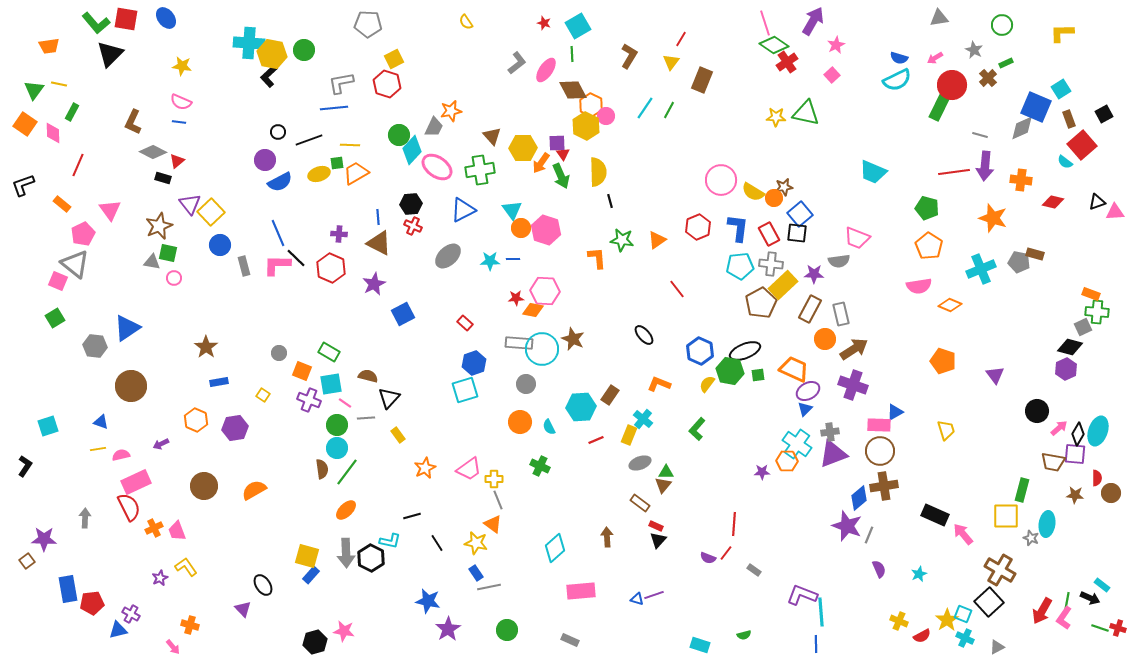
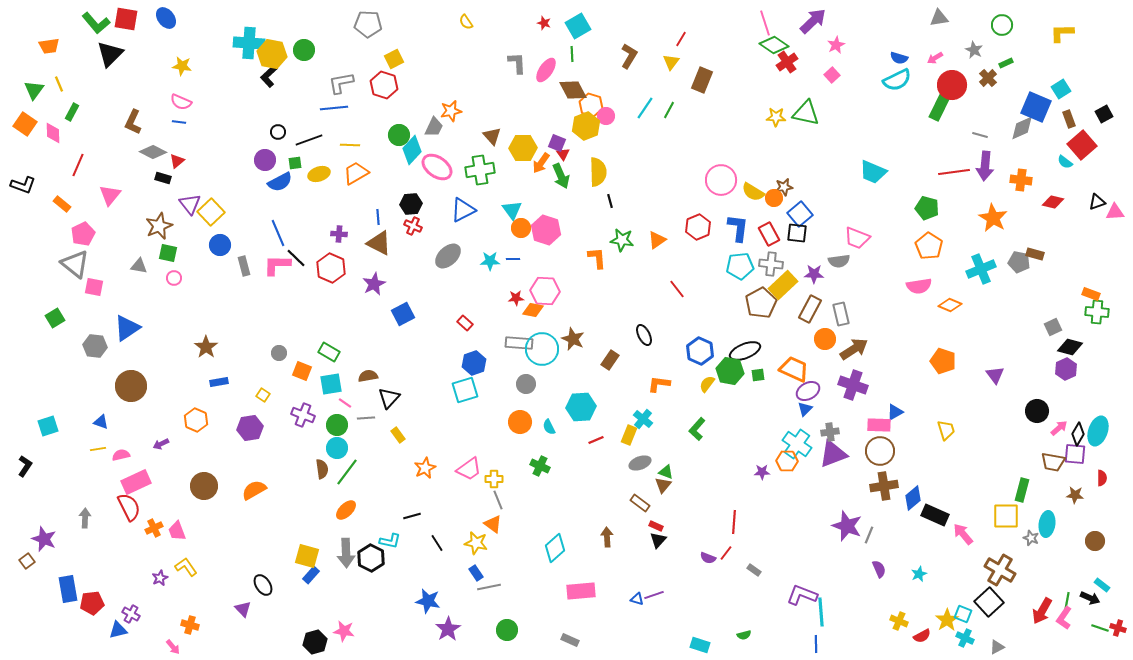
purple arrow at (813, 21): rotated 16 degrees clockwise
gray L-shape at (517, 63): rotated 55 degrees counterclockwise
yellow line at (59, 84): rotated 56 degrees clockwise
red hexagon at (387, 84): moved 3 px left, 1 px down
orange hexagon at (591, 105): rotated 10 degrees counterclockwise
yellow hexagon at (586, 126): rotated 12 degrees clockwise
purple square at (557, 143): rotated 24 degrees clockwise
green square at (337, 163): moved 42 px left
black L-shape at (23, 185): rotated 140 degrees counterclockwise
pink triangle at (110, 210): moved 15 px up; rotated 15 degrees clockwise
orange star at (993, 218): rotated 12 degrees clockwise
gray triangle at (152, 262): moved 13 px left, 4 px down
pink square at (58, 281): moved 36 px right, 6 px down; rotated 12 degrees counterclockwise
gray square at (1083, 327): moved 30 px left
black ellipse at (644, 335): rotated 15 degrees clockwise
brown semicircle at (368, 376): rotated 24 degrees counterclockwise
orange L-shape at (659, 384): rotated 15 degrees counterclockwise
brown rectangle at (610, 395): moved 35 px up
purple cross at (309, 400): moved 6 px left, 15 px down
purple hexagon at (235, 428): moved 15 px right
green triangle at (666, 472): rotated 21 degrees clockwise
red semicircle at (1097, 478): moved 5 px right
brown circle at (1111, 493): moved 16 px left, 48 px down
blue diamond at (859, 498): moved 54 px right
red line at (734, 524): moved 2 px up
purple star at (44, 539): rotated 20 degrees clockwise
